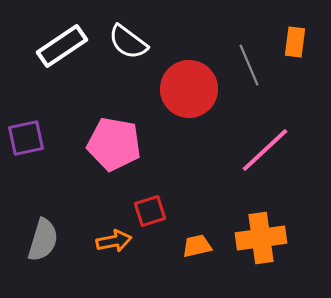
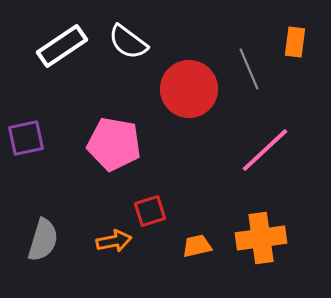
gray line: moved 4 px down
